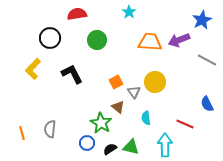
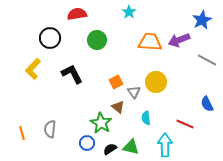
yellow circle: moved 1 px right
